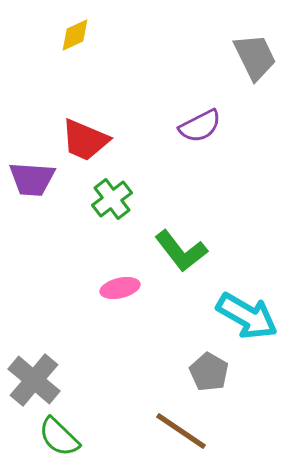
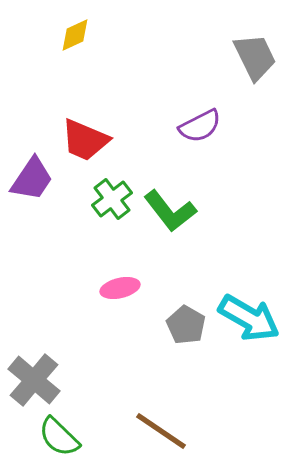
purple trapezoid: rotated 60 degrees counterclockwise
green L-shape: moved 11 px left, 40 px up
cyan arrow: moved 2 px right, 2 px down
gray pentagon: moved 23 px left, 47 px up
brown line: moved 20 px left
